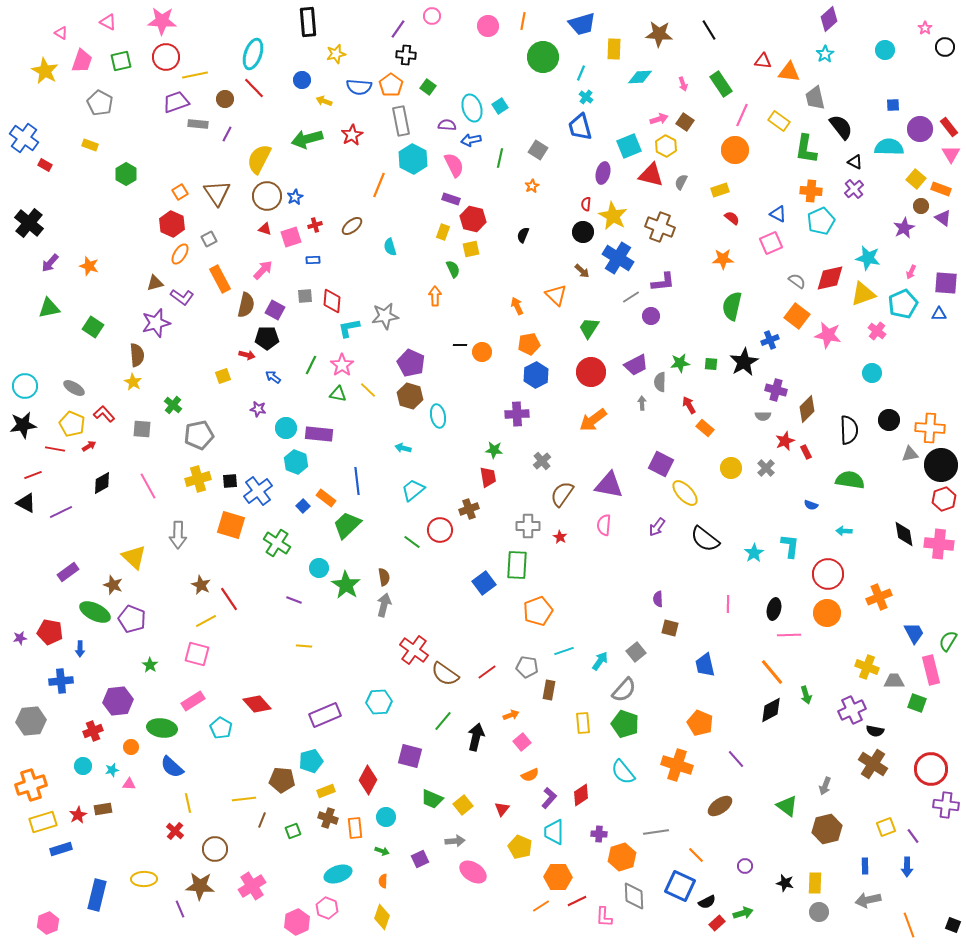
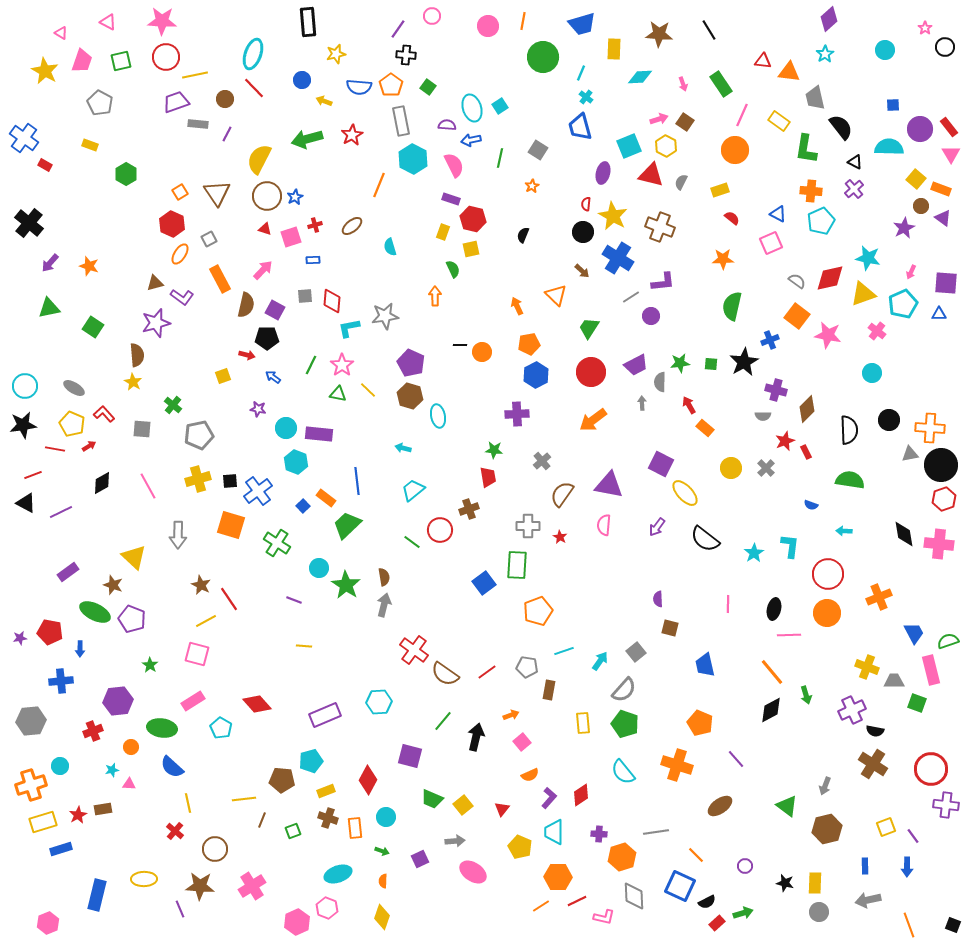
green semicircle at (948, 641): rotated 40 degrees clockwise
cyan circle at (83, 766): moved 23 px left
pink L-shape at (604, 917): rotated 80 degrees counterclockwise
